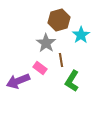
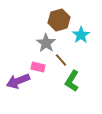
brown line: rotated 32 degrees counterclockwise
pink rectangle: moved 2 px left, 1 px up; rotated 24 degrees counterclockwise
